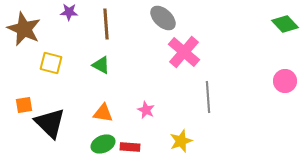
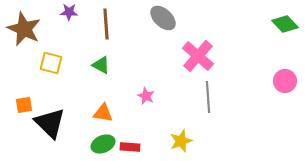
pink cross: moved 14 px right, 4 px down
pink star: moved 14 px up
